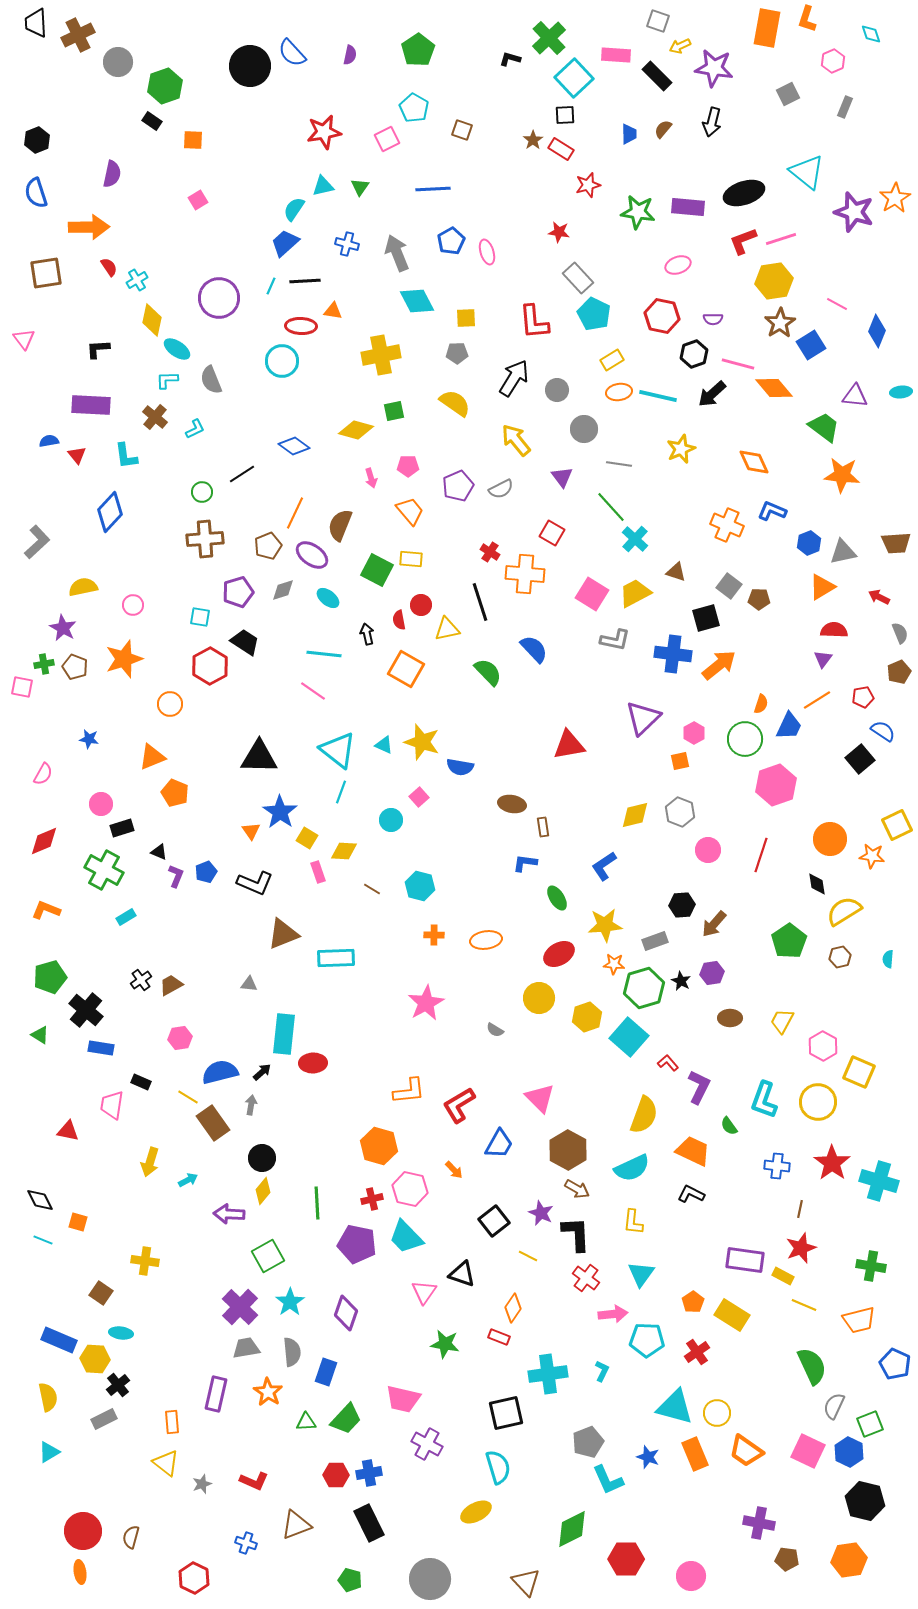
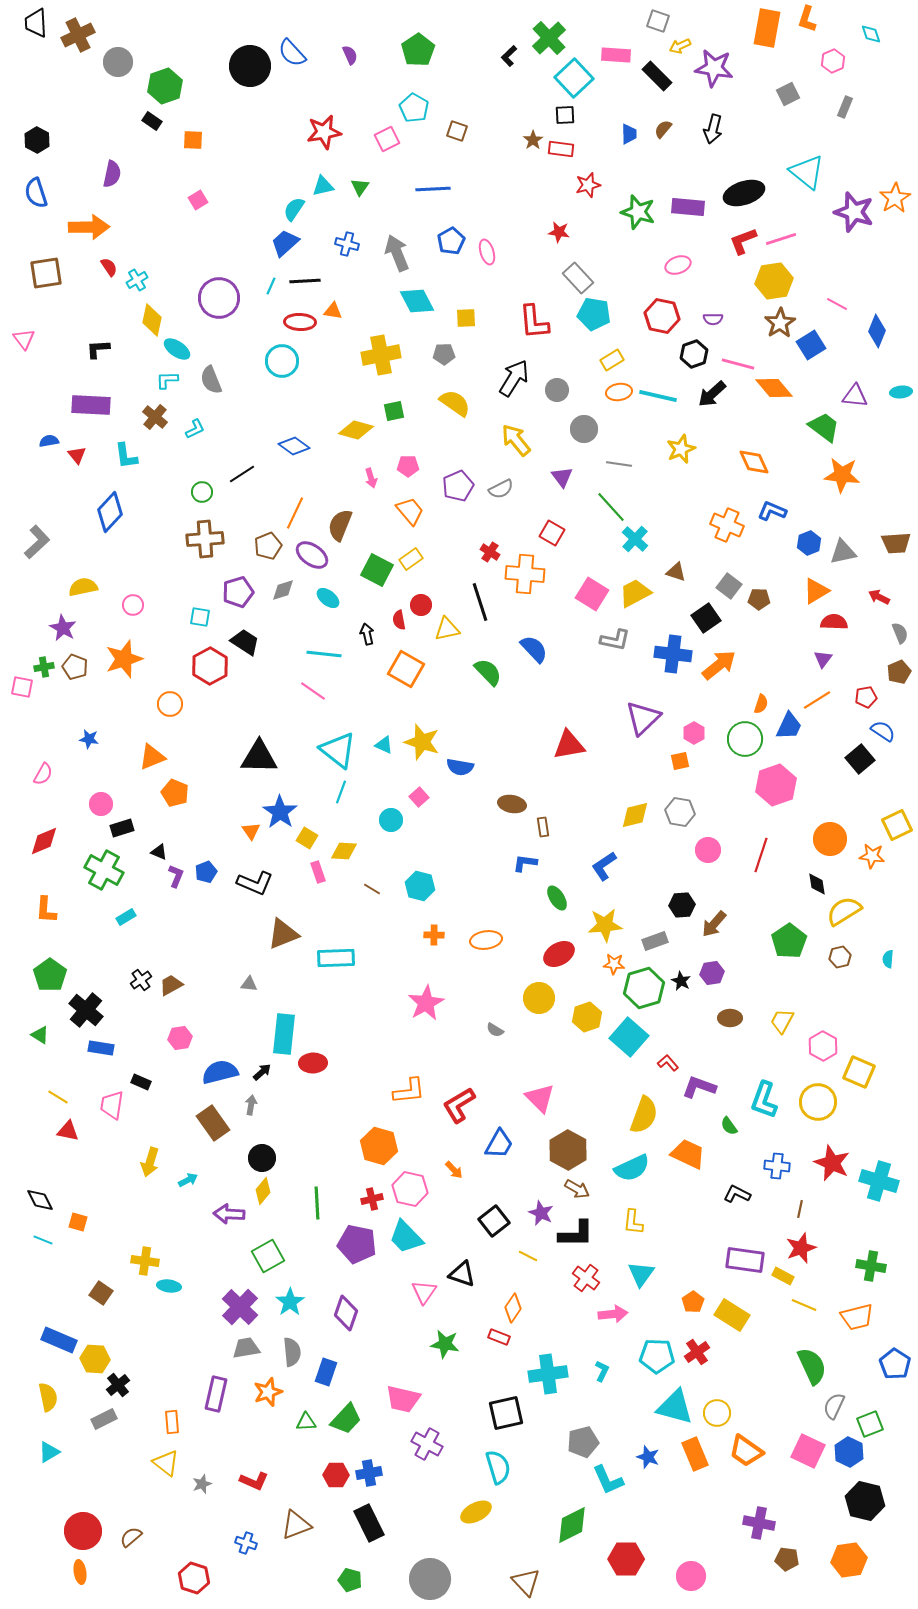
purple semicircle at (350, 55): rotated 36 degrees counterclockwise
black L-shape at (510, 59): moved 1 px left, 3 px up; rotated 60 degrees counterclockwise
black arrow at (712, 122): moved 1 px right, 7 px down
brown square at (462, 130): moved 5 px left, 1 px down
black hexagon at (37, 140): rotated 10 degrees counterclockwise
red rectangle at (561, 149): rotated 25 degrees counterclockwise
green star at (638, 212): rotated 8 degrees clockwise
cyan pentagon at (594, 314): rotated 16 degrees counterclockwise
red ellipse at (301, 326): moved 1 px left, 4 px up
gray pentagon at (457, 353): moved 13 px left, 1 px down
yellow rectangle at (411, 559): rotated 40 degrees counterclockwise
orange triangle at (822, 587): moved 6 px left, 4 px down
black square at (706, 618): rotated 20 degrees counterclockwise
red semicircle at (834, 630): moved 8 px up
green cross at (44, 664): moved 3 px down
red pentagon at (863, 697): moved 3 px right
gray hexagon at (680, 812): rotated 12 degrees counterclockwise
orange L-shape at (46, 910): rotated 108 degrees counterclockwise
green pentagon at (50, 977): moved 2 px up; rotated 20 degrees counterclockwise
purple L-shape at (699, 1087): rotated 96 degrees counterclockwise
yellow line at (188, 1097): moved 130 px left
orange trapezoid at (693, 1151): moved 5 px left, 3 px down
red star at (832, 1163): rotated 12 degrees counterclockwise
black L-shape at (691, 1194): moved 46 px right
black L-shape at (576, 1234): rotated 93 degrees clockwise
orange trapezoid at (859, 1320): moved 2 px left, 3 px up
cyan ellipse at (121, 1333): moved 48 px right, 47 px up
cyan pentagon at (647, 1340): moved 10 px right, 16 px down
blue pentagon at (895, 1364): rotated 8 degrees clockwise
orange star at (268, 1392): rotated 20 degrees clockwise
gray pentagon at (588, 1442): moved 5 px left; rotated 8 degrees clockwise
green diamond at (572, 1529): moved 4 px up
brown semicircle at (131, 1537): rotated 35 degrees clockwise
red hexagon at (194, 1578): rotated 8 degrees counterclockwise
